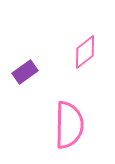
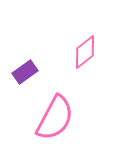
pink semicircle: moved 14 px left, 7 px up; rotated 27 degrees clockwise
